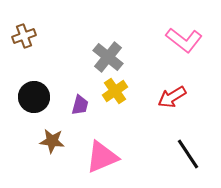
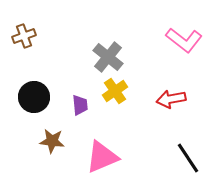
red arrow: moved 1 px left, 2 px down; rotated 20 degrees clockwise
purple trapezoid: rotated 20 degrees counterclockwise
black line: moved 4 px down
